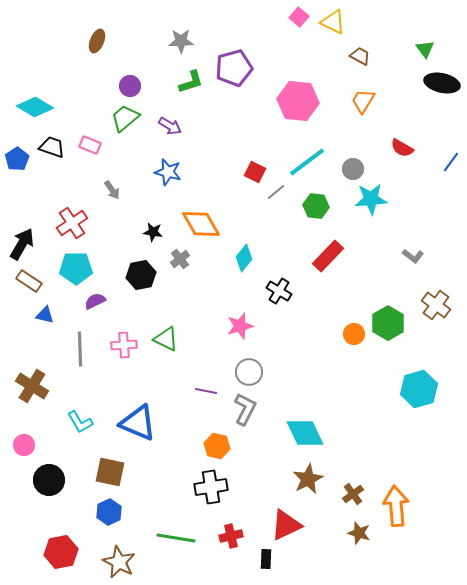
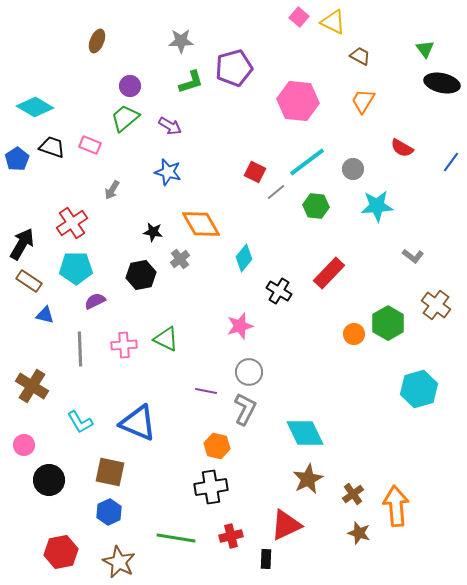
gray arrow at (112, 190): rotated 66 degrees clockwise
cyan star at (371, 199): moved 6 px right, 7 px down
red rectangle at (328, 256): moved 1 px right, 17 px down
